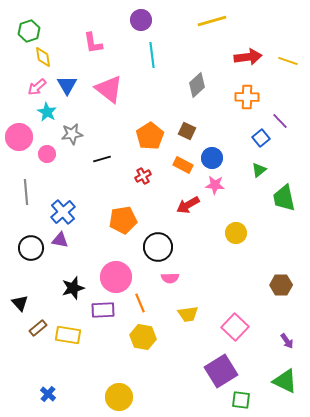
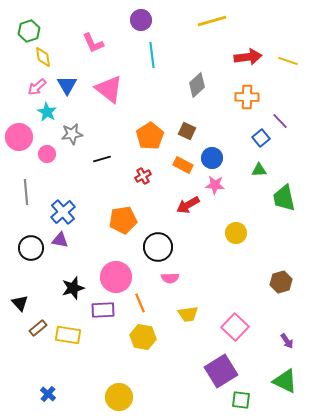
pink L-shape at (93, 43): rotated 15 degrees counterclockwise
green triangle at (259, 170): rotated 35 degrees clockwise
brown hexagon at (281, 285): moved 3 px up; rotated 15 degrees counterclockwise
